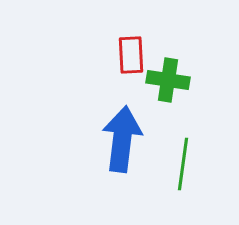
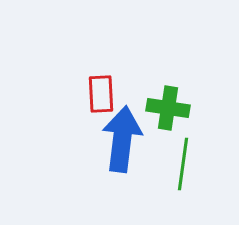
red rectangle: moved 30 px left, 39 px down
green cross: moved 28 px down
